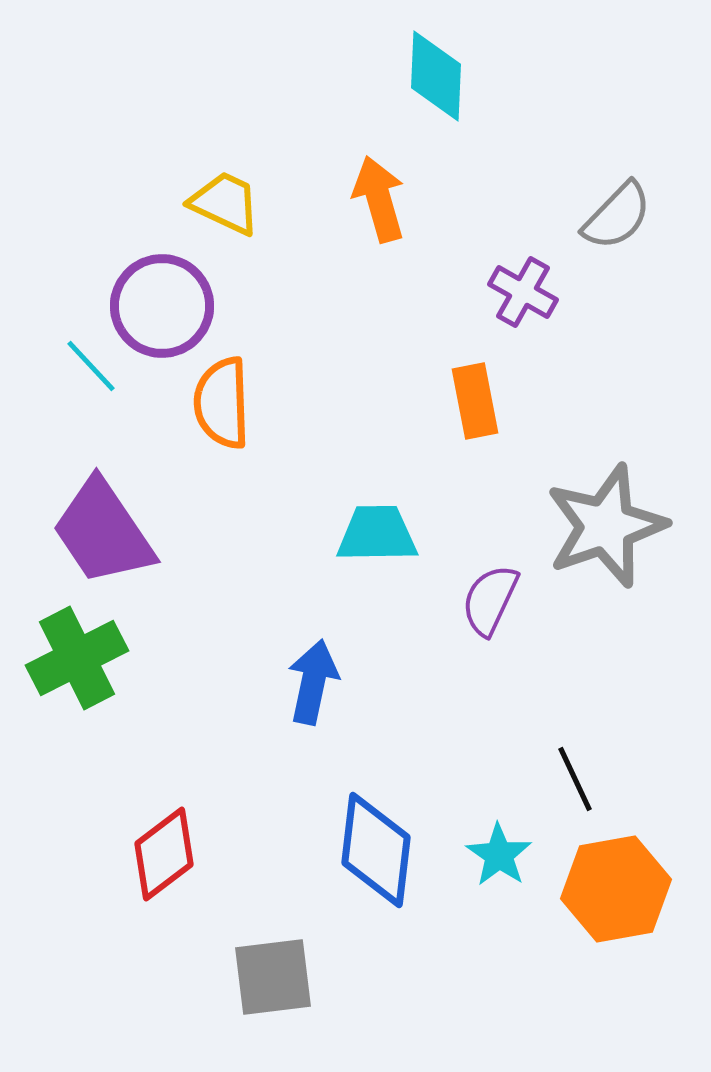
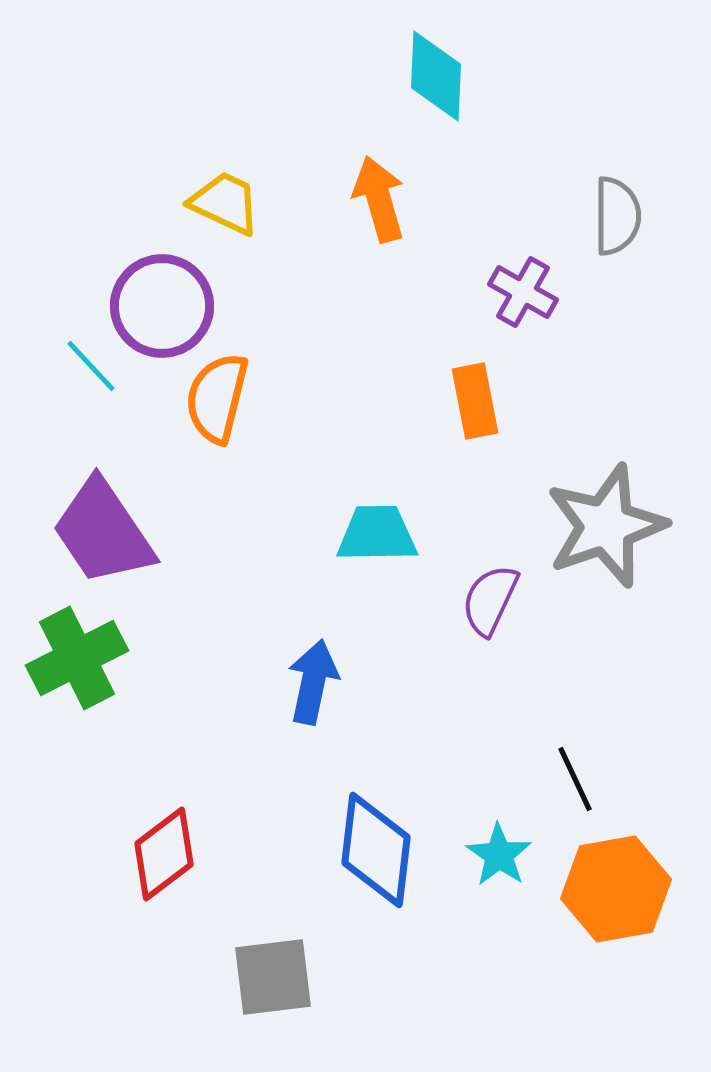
gray semicircle: rotated 44 degrees counterclockwise
orange semicircle: moved 5 px left, 5 px up; rotated 16 degrees clockwise
